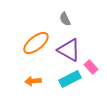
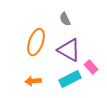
orange ellipse: moved 1 px up; rotated 32 degrees counterclockwise
